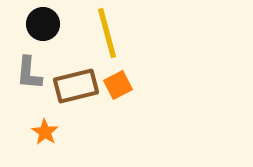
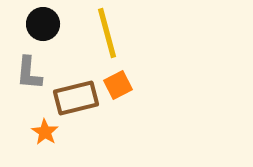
brown rectangle: moved 12 px down
